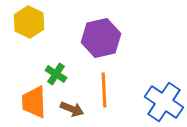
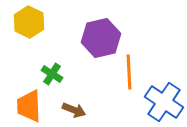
green cross: moved 4 px left
orange line: moved 25 px right, 18 px up
orange trapezoid: moved 5 px left, 4 px down
brown arrow: moved 2 px right, 1 px down
